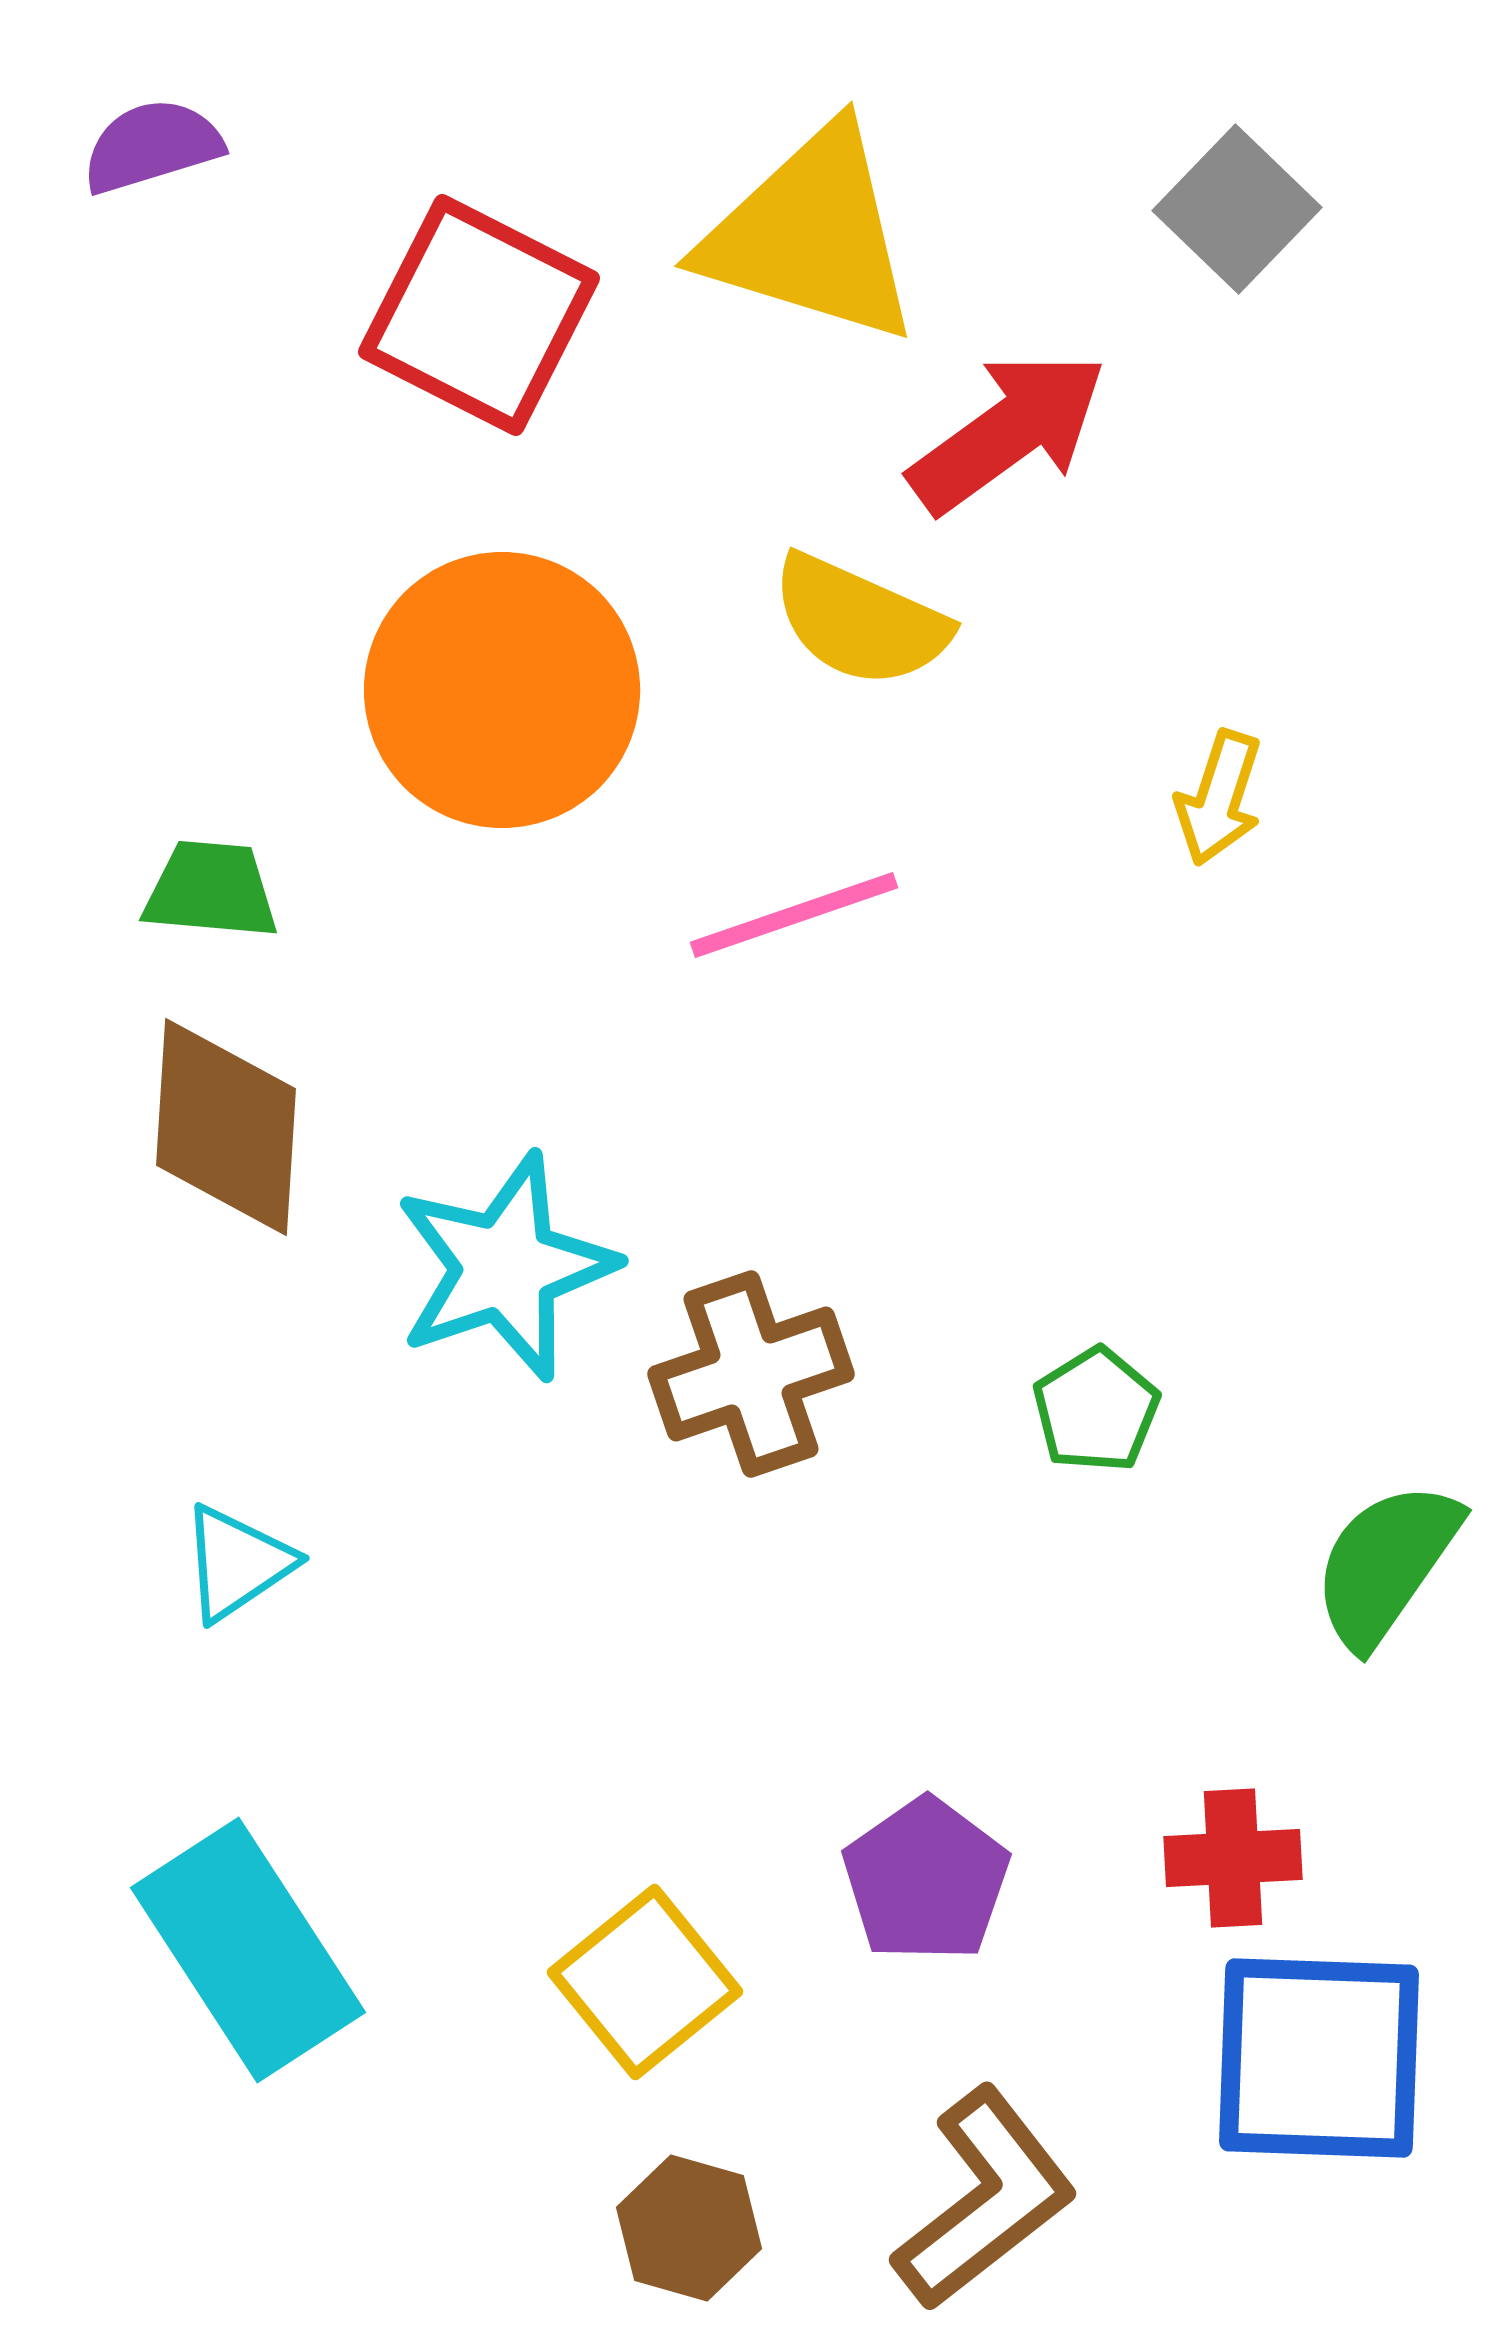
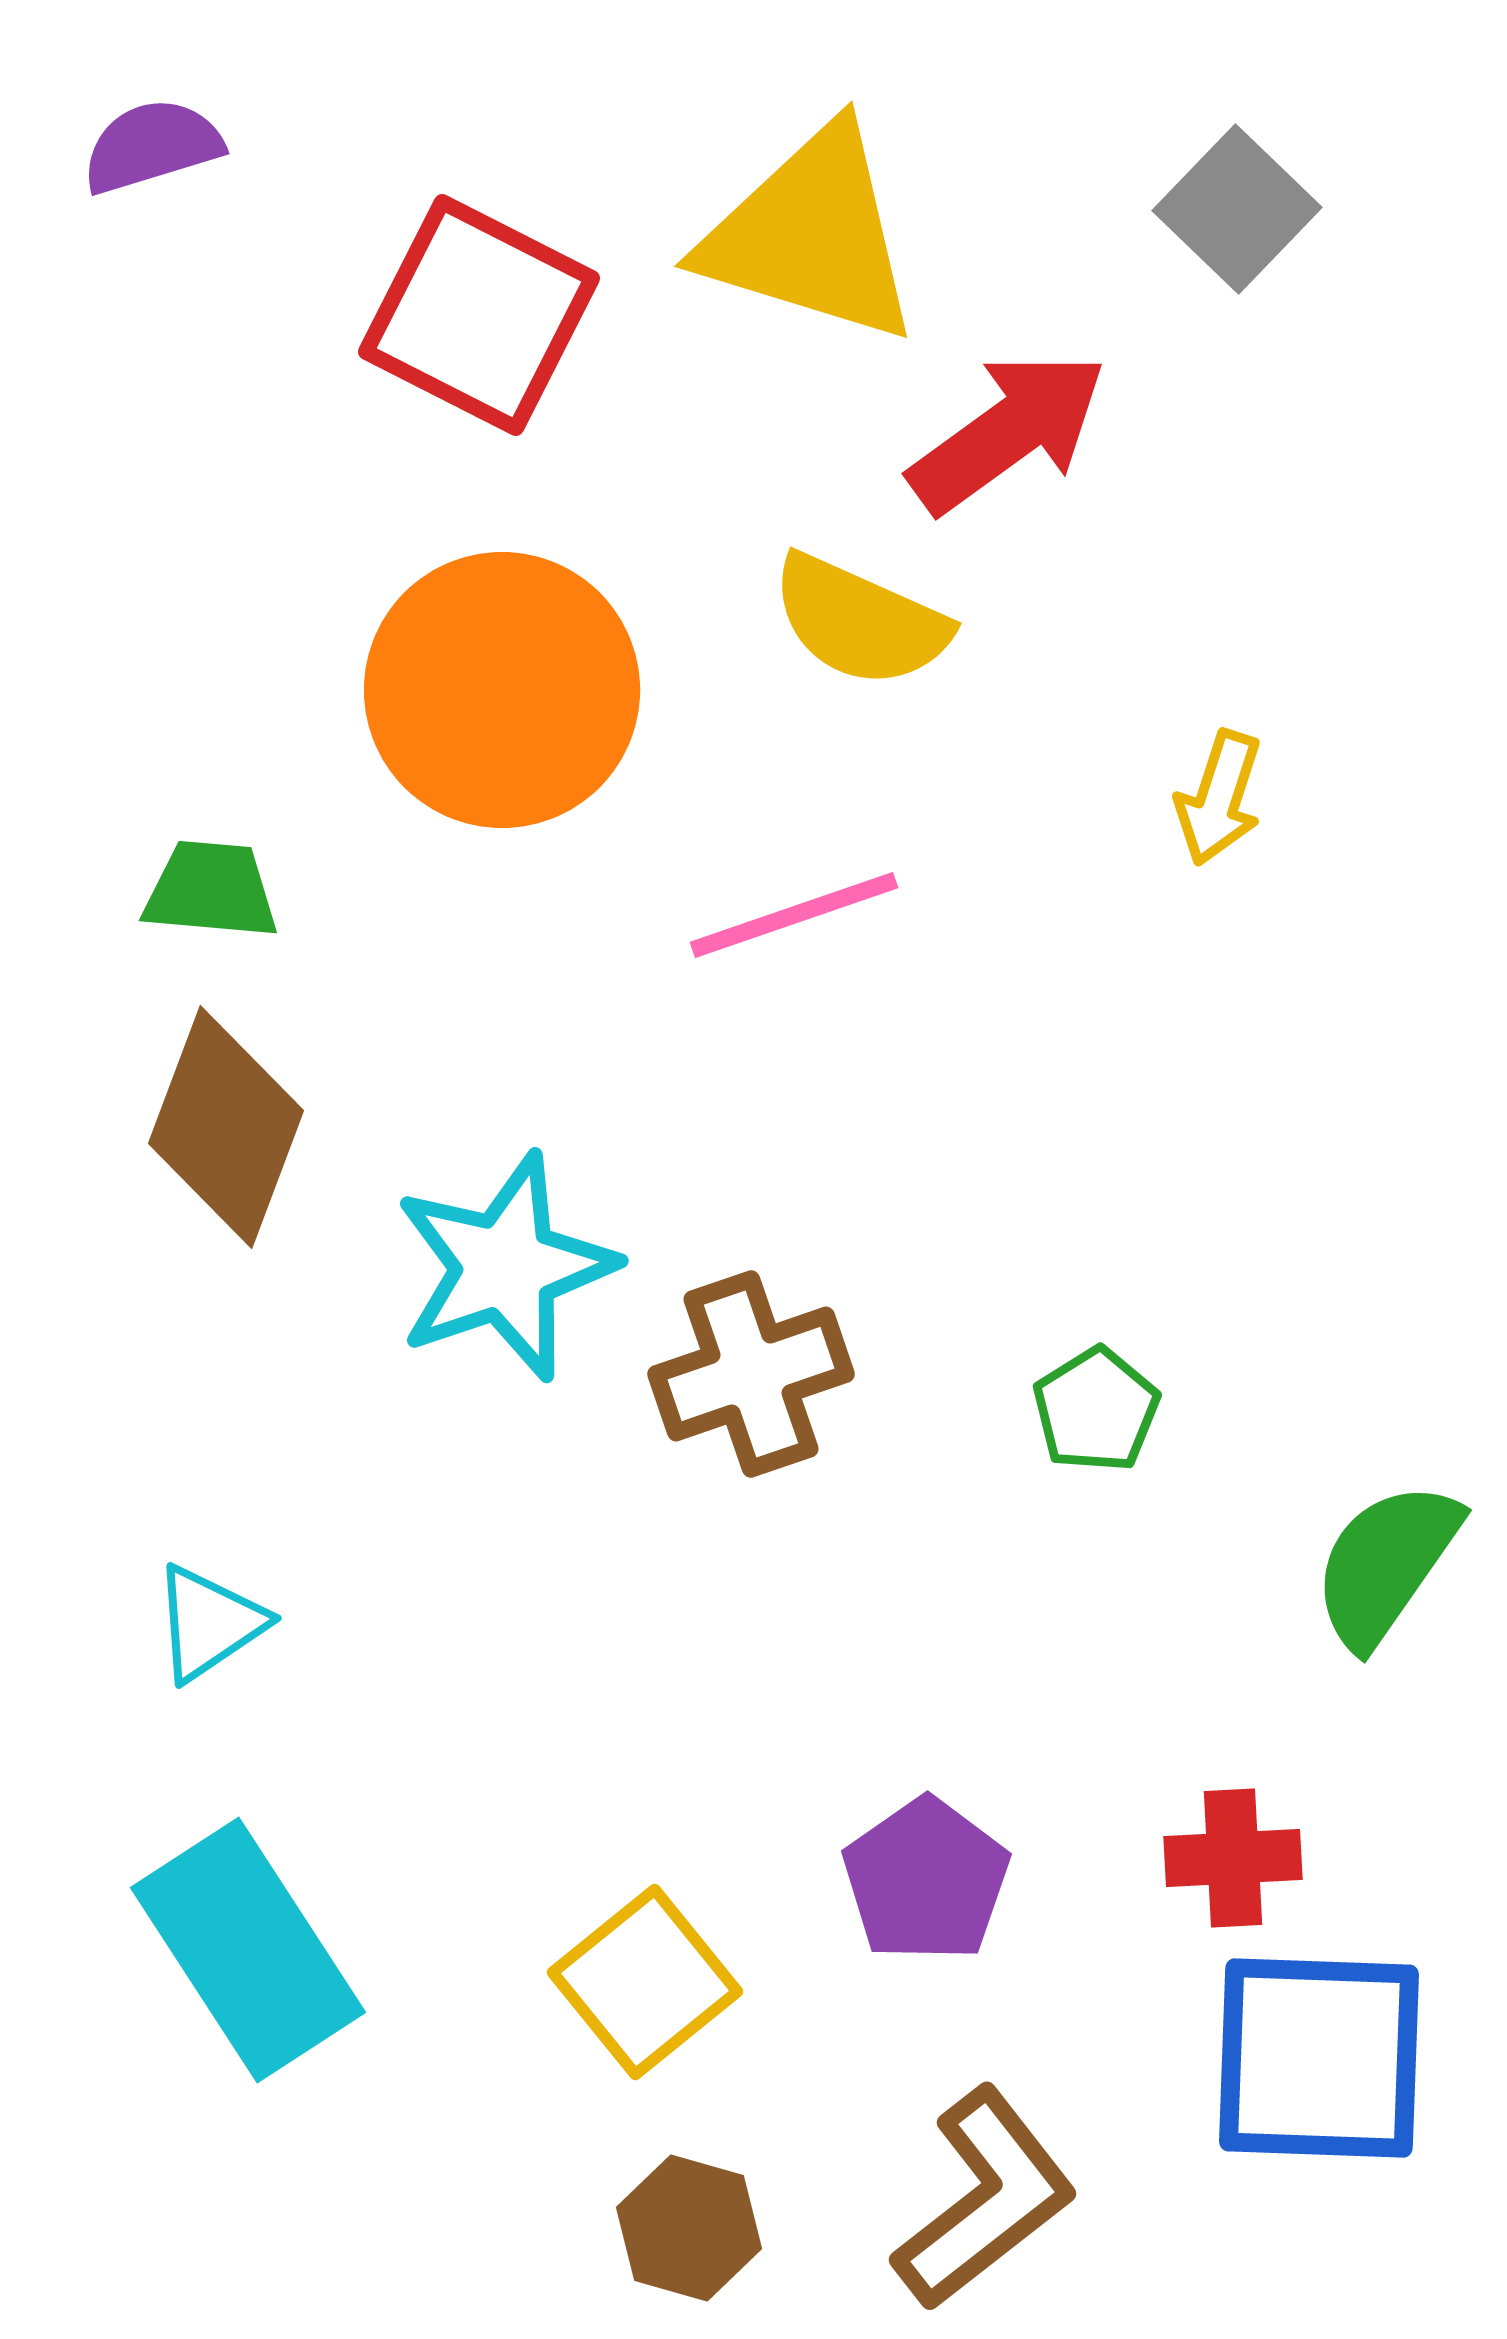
brown diamond: rotated 17 degrees clockwise
cyan triangle: moved 28 px left, 60 px down
